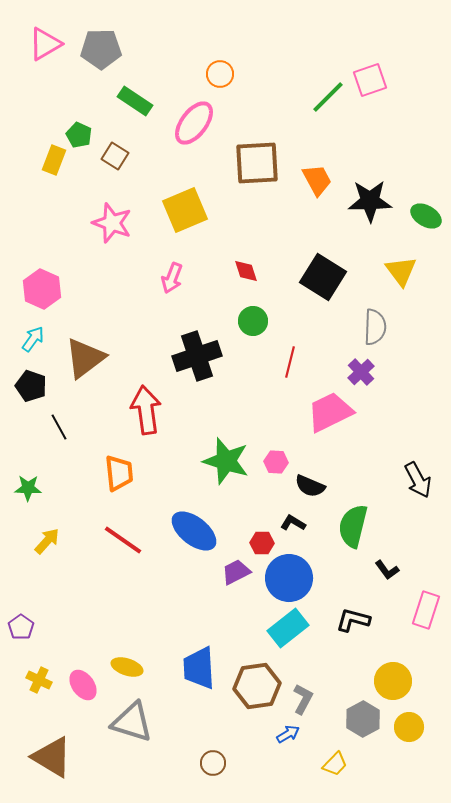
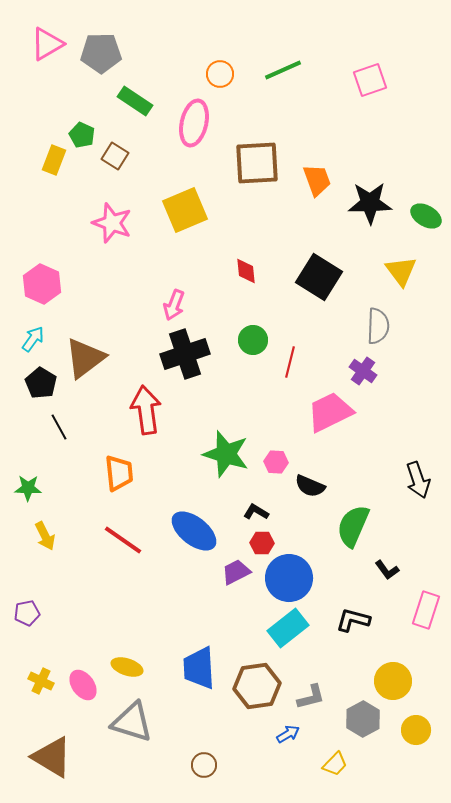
pink triangle at (45, 44): moved 2 px right
gray pentagon at (101, 49): moved 4 px down
green line at (328, 97): moved 45 px left, 27 px up; rotated 21 degrees clockwise
pink ellipse at (194, 123): rotated 24 degrees counterclockwise
green pentagon at (79, 135): moved 3 px right
orange trapezoid at (317, 180): rotated 8 degrees clockwise
black star at (370, 201): moved 2 px down
red diamond at (246, 271): rotated 12 degrees clockwise
black square at (323, 277): moved 4 px left
pink arrow at (172, 278): moved 2 px right, 27 px down
pink hexagon at (42, 289): moved 5 px up
green circle at (253, 321): moved 19 px down
gray semicircle at (375, 327): moved 3 px right, 1 px up
black cross at (197, 356): moved 12 px left, 2 px up
purple cross at (361, 372): moved 2 px right, 1 px up; rotated 12 degrees counterclockwise
black pentagon at (31, 386): moved 10 px right, 3 px up; rotated 12 degrees clockwise
green star at (226, 461): moved 7 px up
black arrow at (418, 480): rotated 9 degrees clockwise
black L-shape at (293, 523): moved 37 px left, 11 px up
green semicircle at (353, 526): rotated 9 degrees clockwise
yellow arrow at (47, 541): moved 2 px left, 5 px up; rotated 112 degrees clockwise
purple pentagon at (21, 627): moved 6 px right, 14 px up; rotated 25 degrees clockwise
yellow cross at (39, 680): moved 2 px right, 1 px down
gray L-shape at (303, 699): moved 8 px right, 2 px up; rotated 48 degrees clockwise
yellow circle at (409, 727): moved 7 px right, 3 px down
brown circle at (213, 763): moved 9 px left, 2 px down
